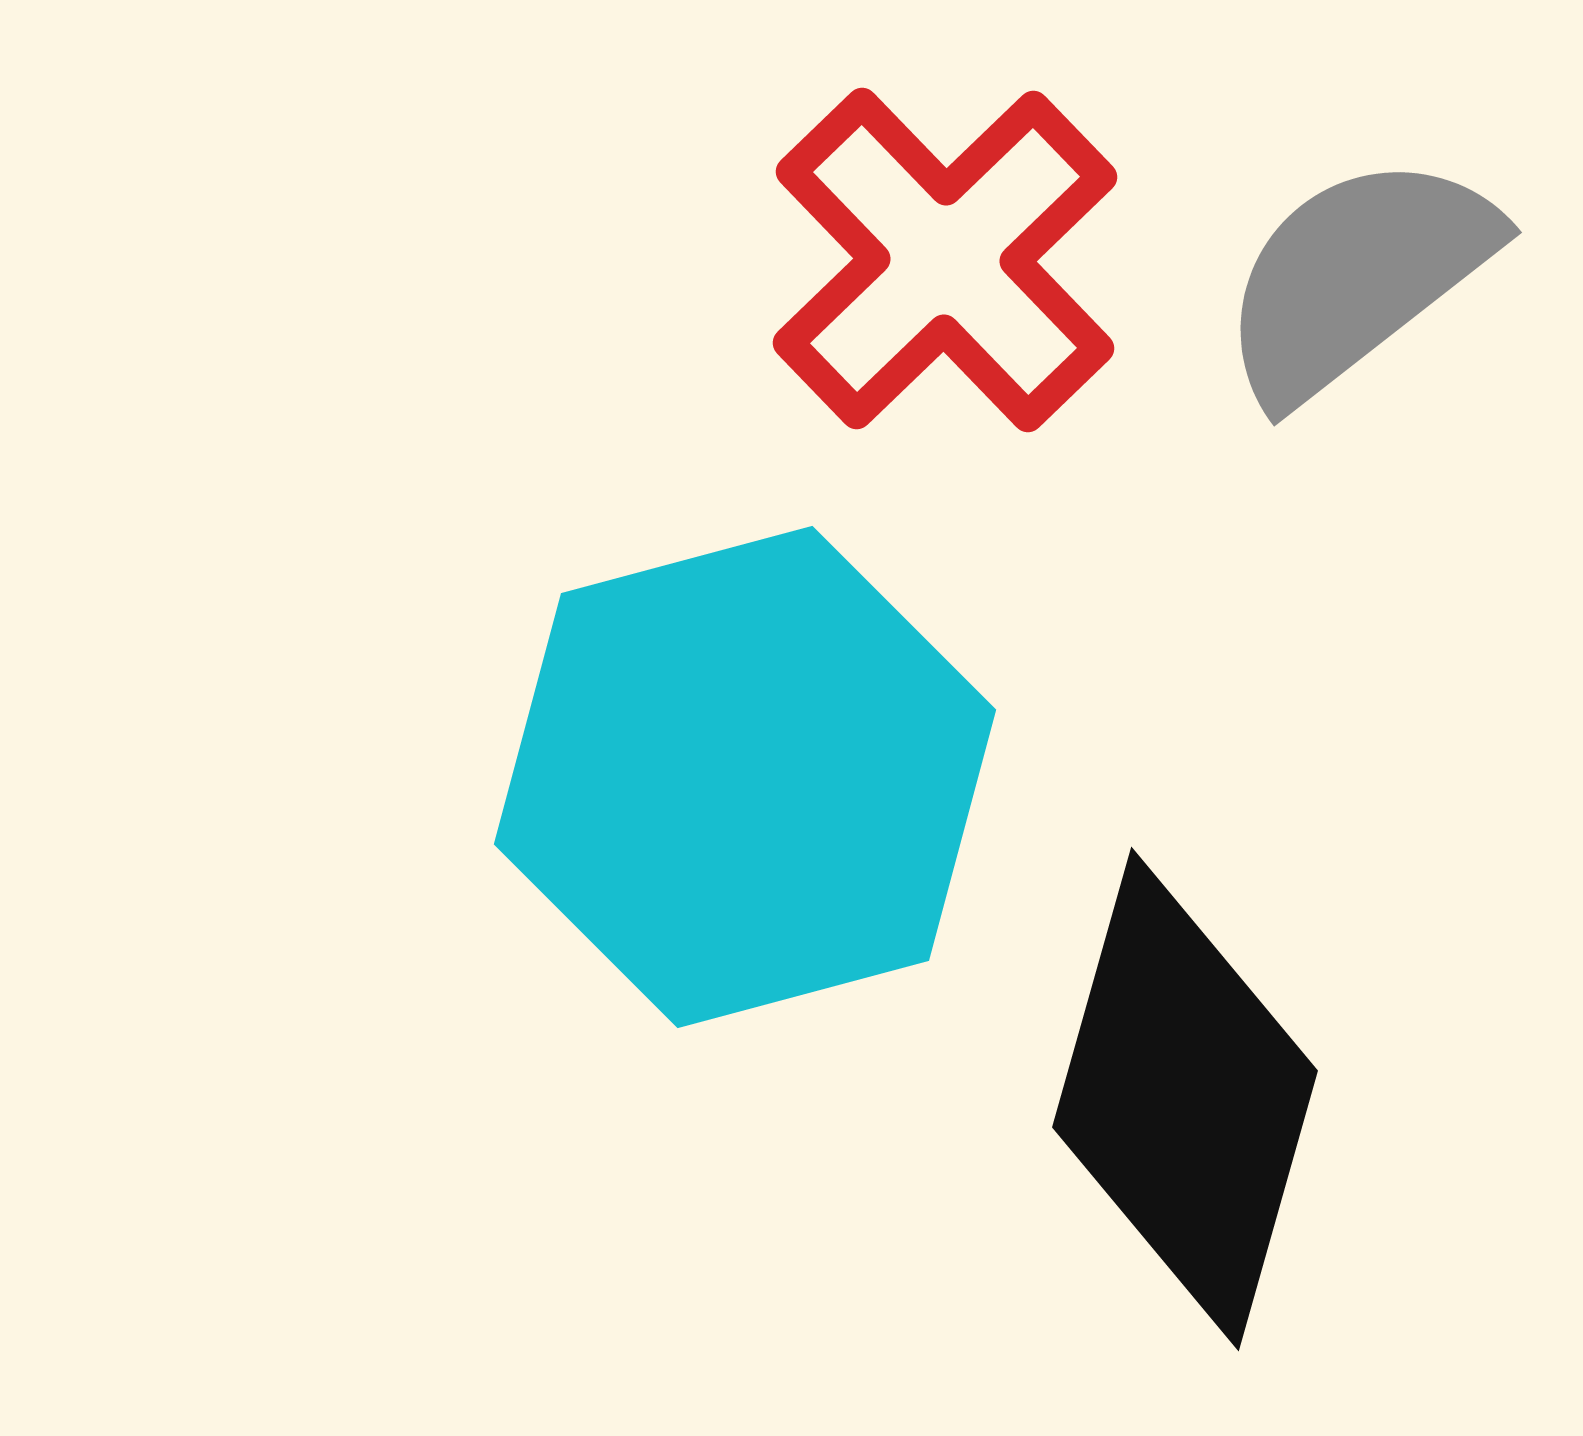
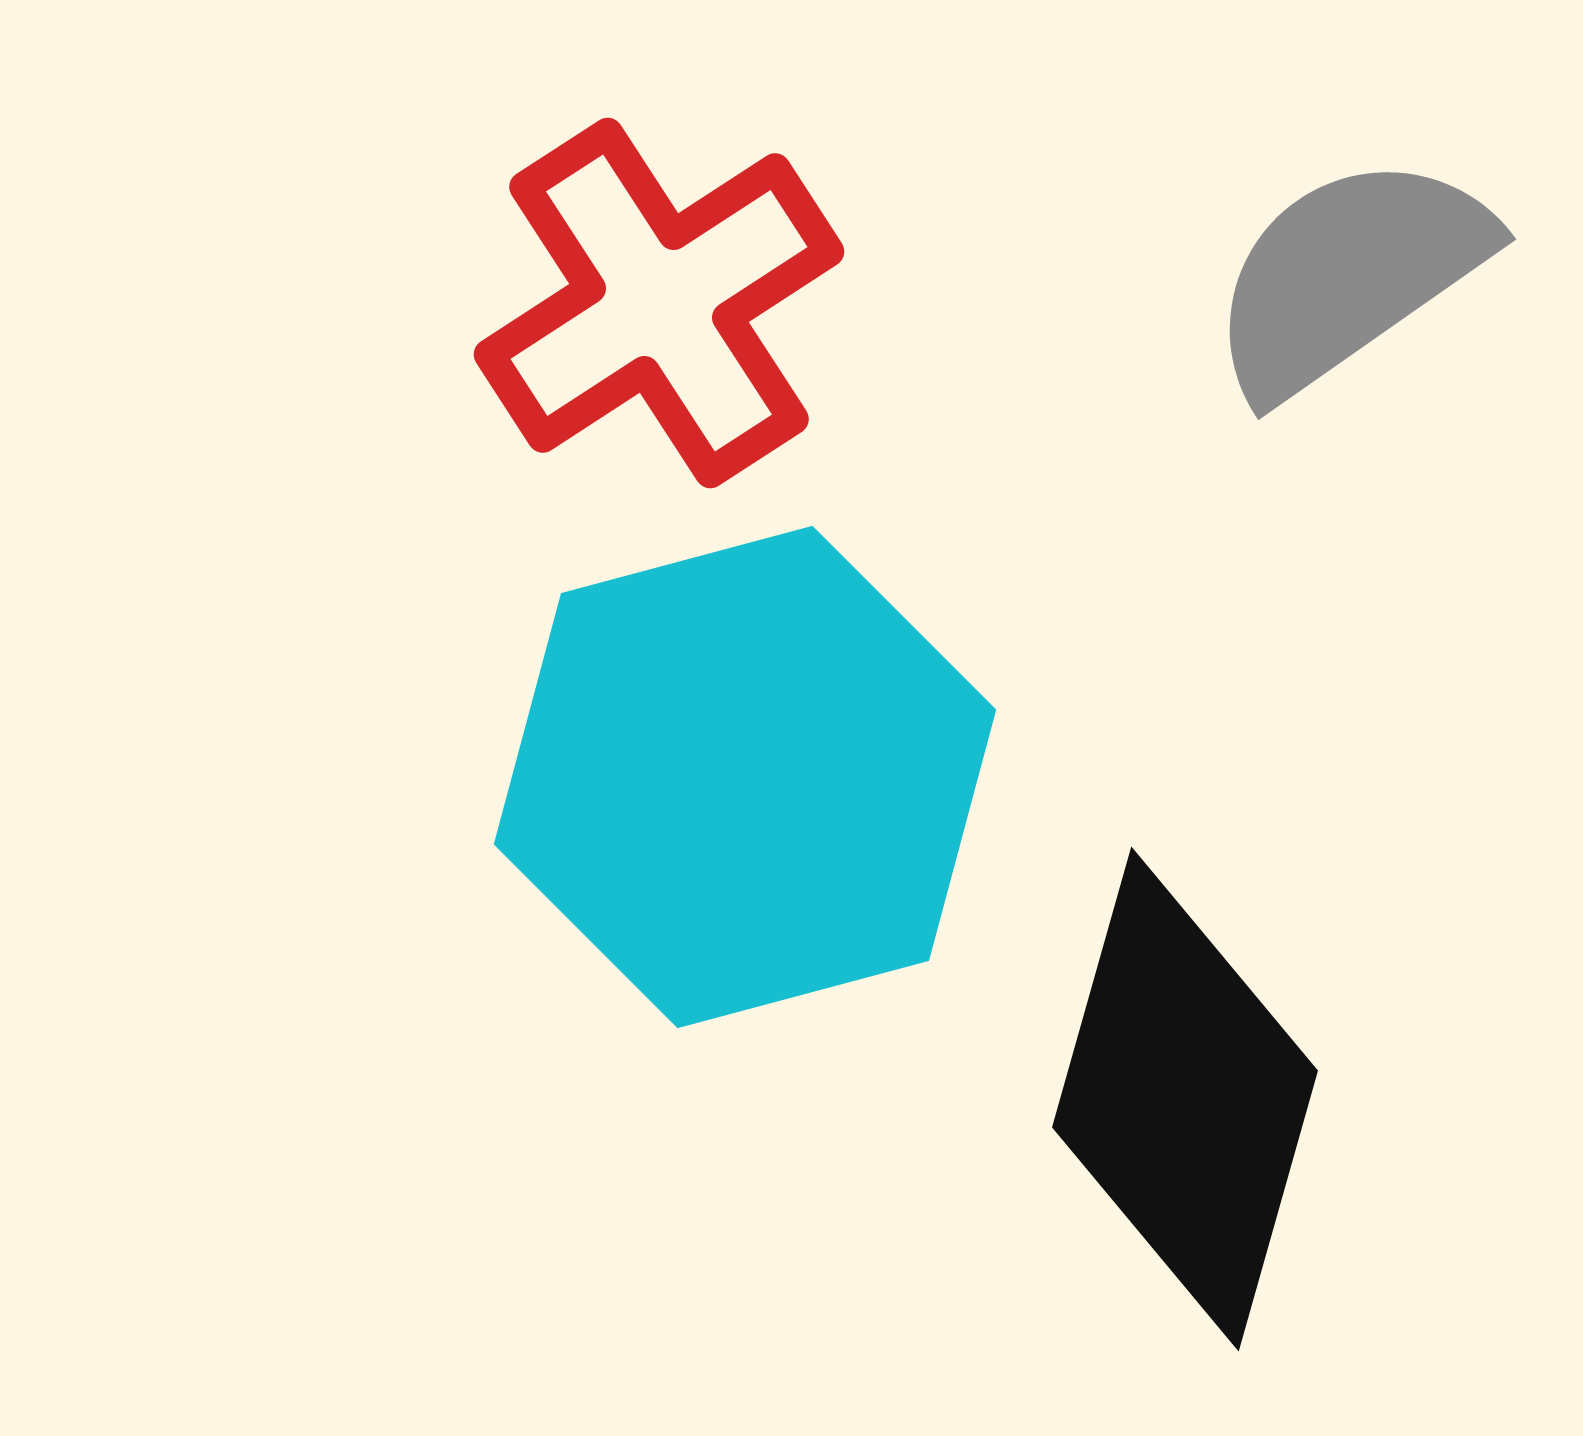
red cross: moved 286 px left, 43 px down; rotated 11 degrees clockwise
gray semicircle: moved 8 px left, 2 px up; rotated 3 degrees clockwise
